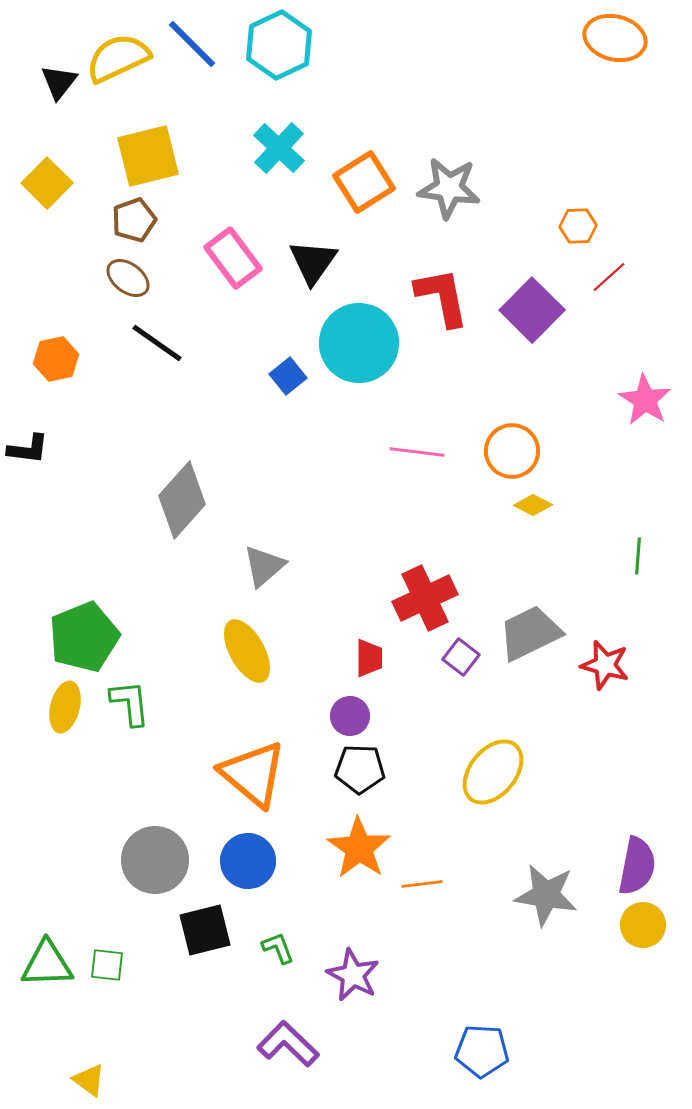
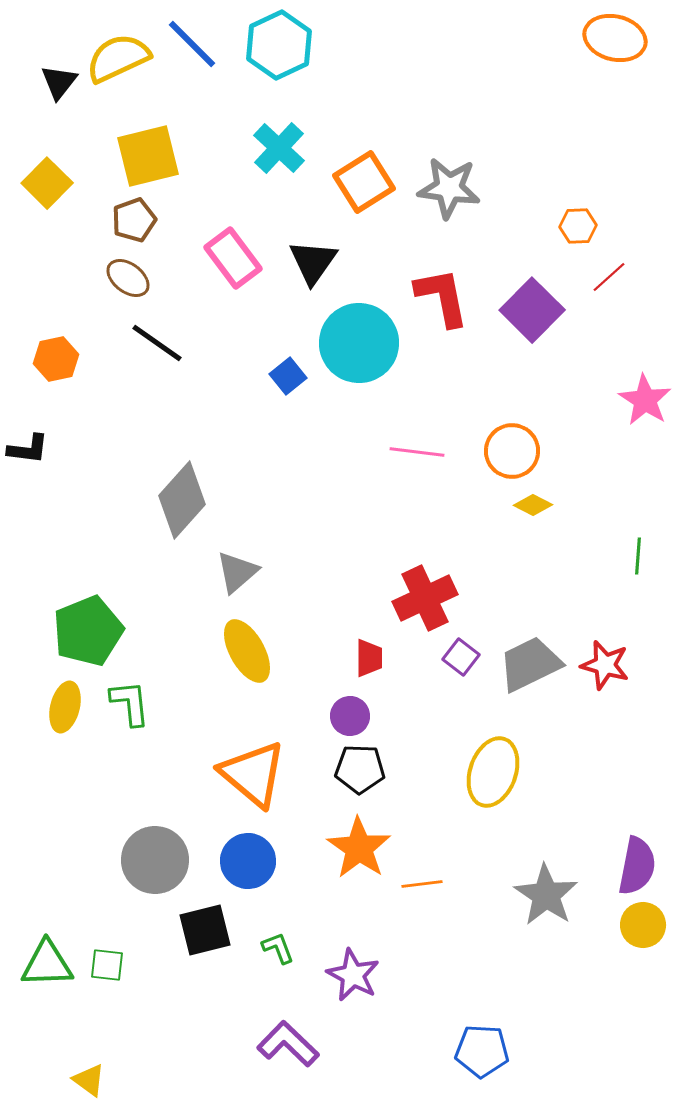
gray triangle at (264, 566): moved 27 px left, 6 px down
gray trapezoid at (530, 633): moved 31 px down
green pentagon at (84, 637): moved 4 px right, 6 px up
yellow ellipse at (493, 772): rotated 20 degrees counterclockwise
gray star at (546, 895): rotated 24 degrees clockwise
